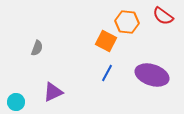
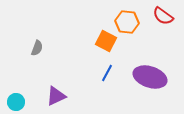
purple ellipse: moved 2 px left, 2 px down
purple triangle: moved 3 px right, 4 px down
